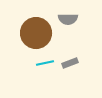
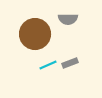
brown circle: moved 1 px left, 1 px down
cyan line: moved 3 px right, 2 px down; rotated 12 degrees counterclockwise
